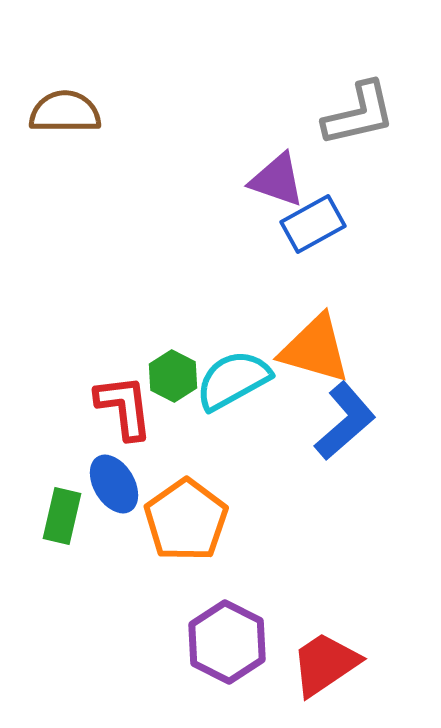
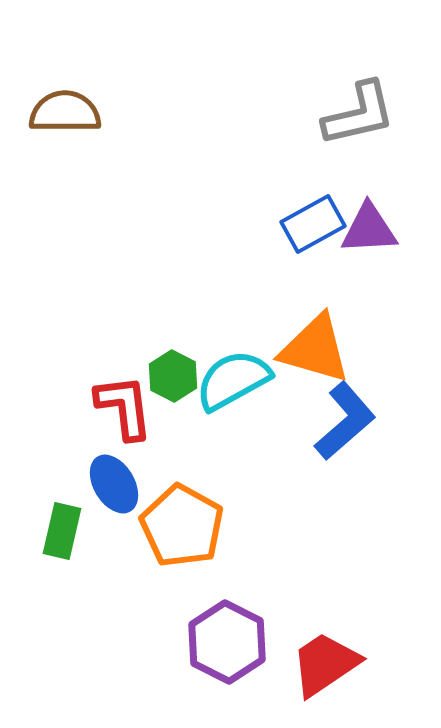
purple triangle: moved 92 px right, 49 px down; rotated 22 degrees counterclockwise
green rectangle: moved 15 px down
orange pentagon: moved 4 px left, 6 px down; rotated 8 degrees counterclockwise
